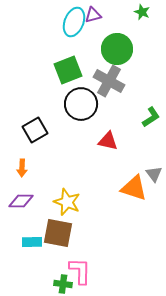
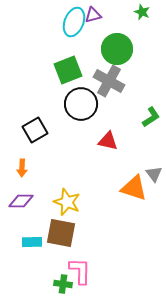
brown square: moved 3 px right
